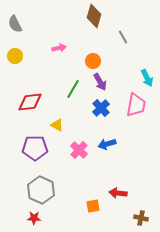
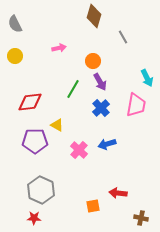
purple pentagon: moved 7 px up
